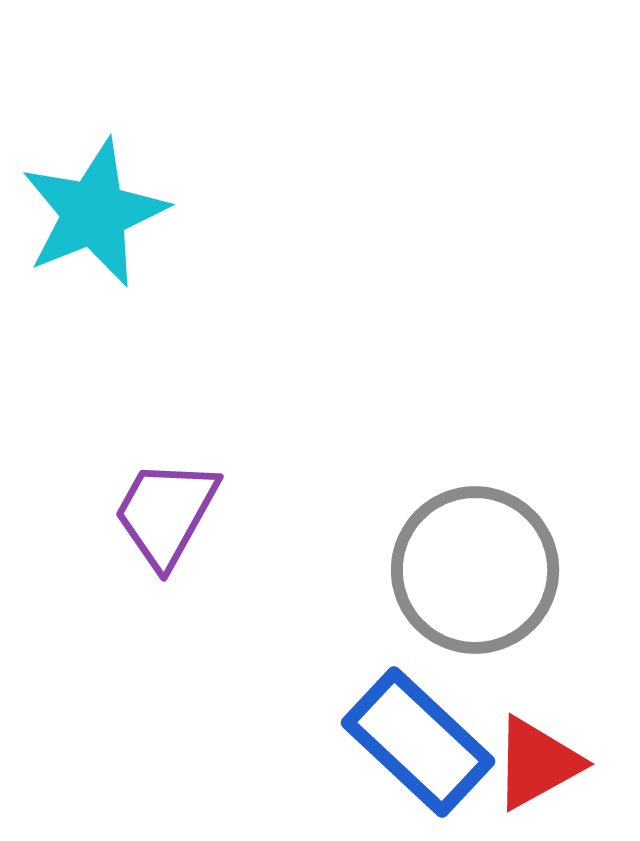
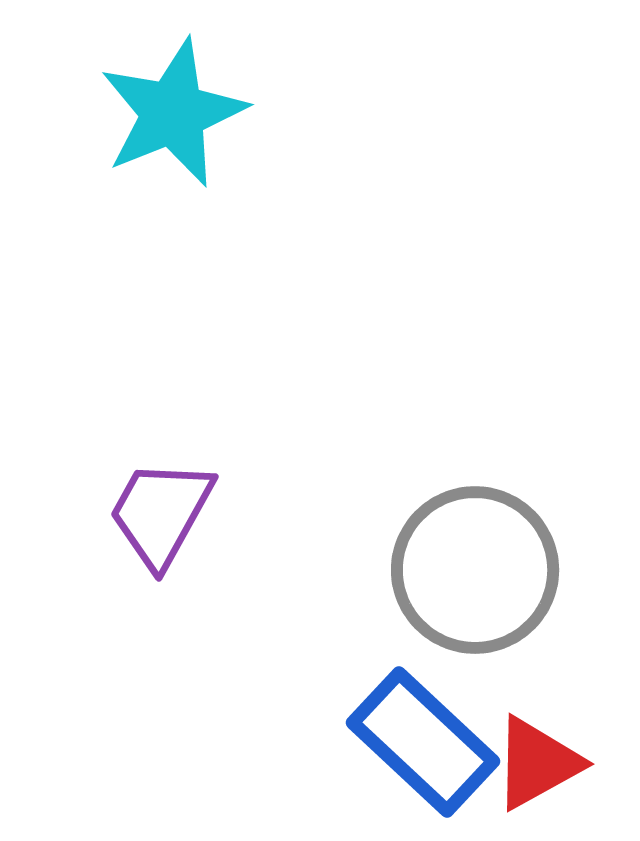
cyan star: moved 79 px right, 100 px up
purple trapezoid: moved 5 px left
blue rectangle: moved 5 px right
